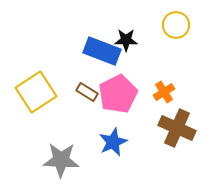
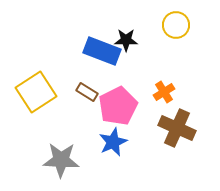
pink pentagon: moved 12 px down
